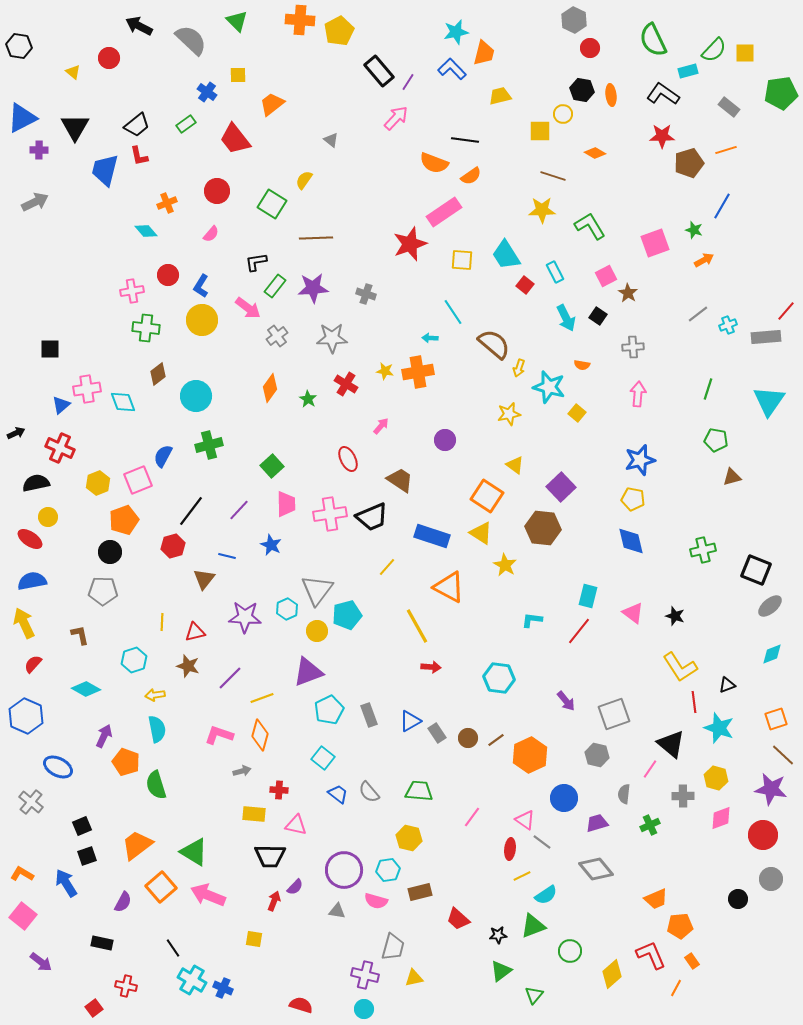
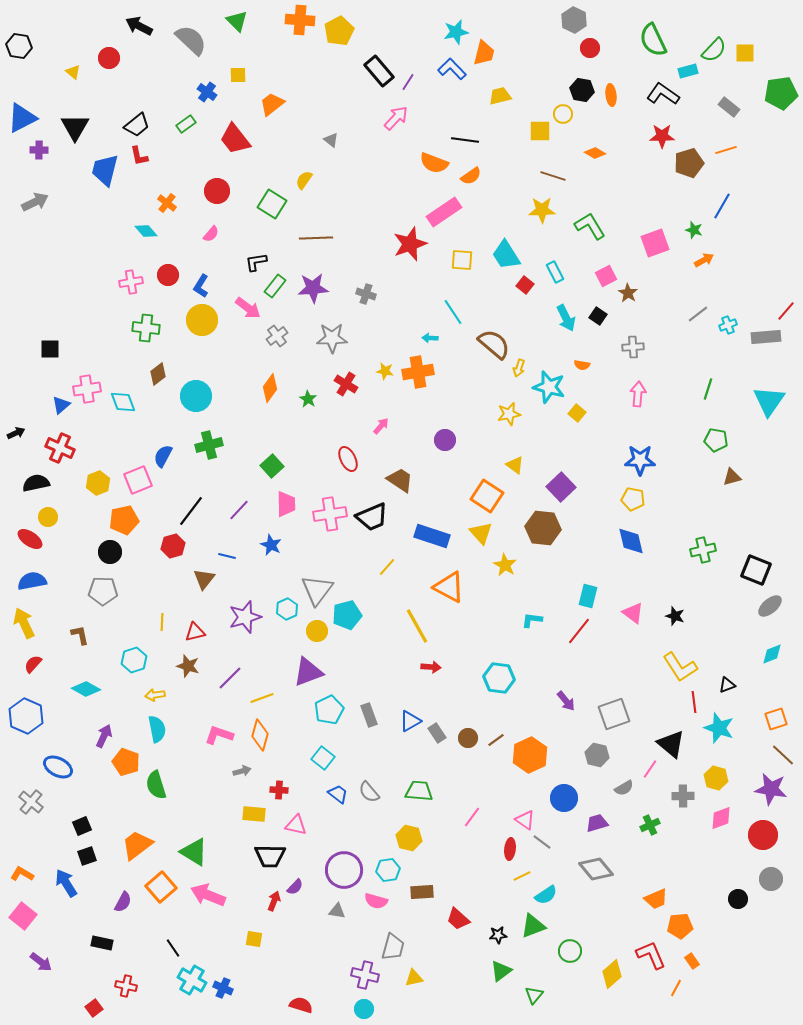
orange cross at (167, 203): rotated 30 degrees counterclockwise
pink cross at (132, 291): moved 1 px left, 9 px up
blue star at (640, 460): rotated 16 degrees clockwise
orange pentagon at (124, 520): rotated 8 degrees clockwise
yellow triangle at (481, 533): rotated 15 degrees clockwise
purple star at (245, 617): rotated 20 degrees counterclockwise
gray semicircle at (624, 794): moved 6 px up; rotated 126 degrees counterclockwise
brown rectangle at (420, 892): moved 2 px right; rotated 10 degrees clockwise
